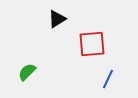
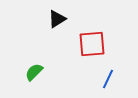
green semicircle: moved 7 px right
